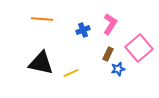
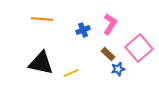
brown rectangle: rotated 72 degrees counterclockwise
